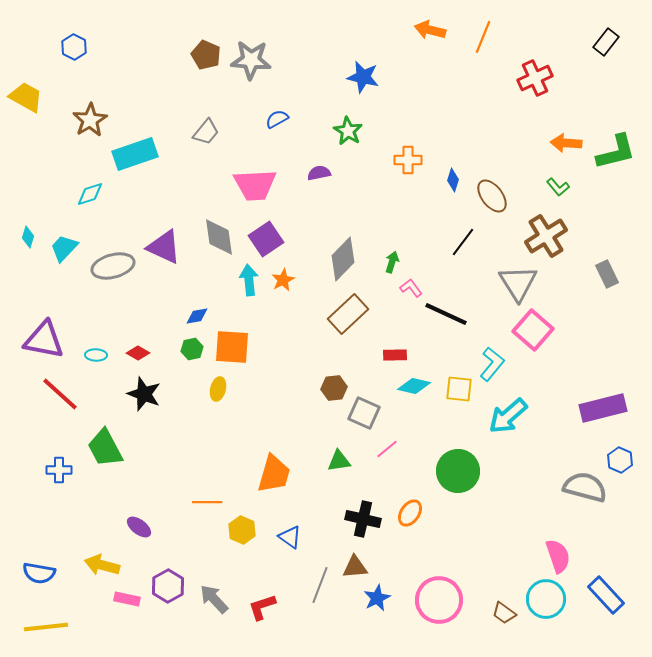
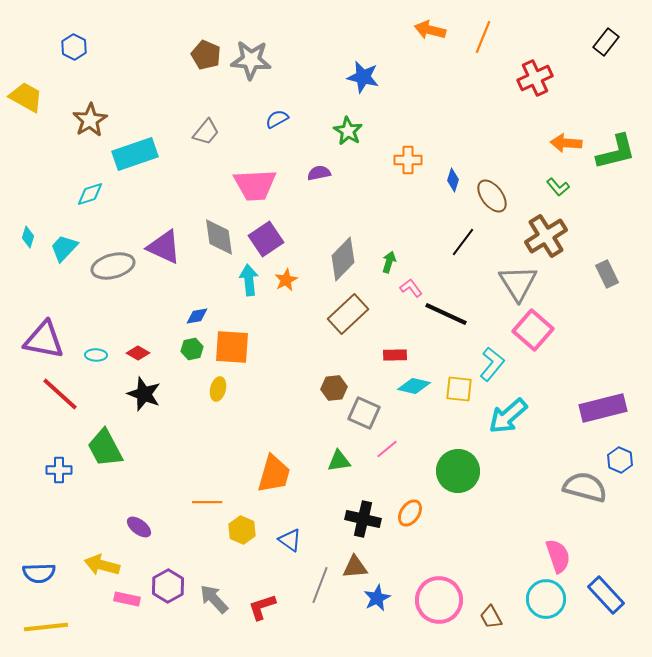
green arrow at (392, 262): moved 3 px left
orange star at (283, 280): moved 3 px right
blue triangle at (290, 537): moved 3 px down
blue semicircle at (39, 573): rotated 12 degrees counterclockwise
brown trapezoid at (504, 613): moved 13 px left, 4 px down; rotated 25 degrees clockwise
